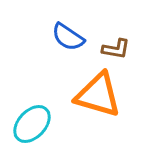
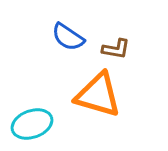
cyan ellipse: rotated 27 degrees clockwise
